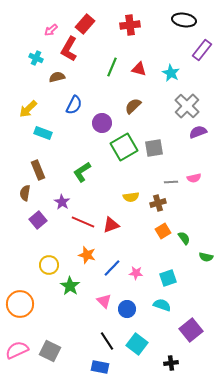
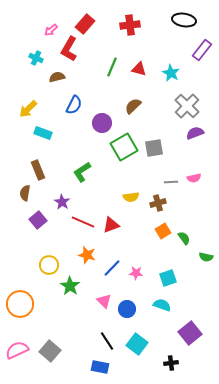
purple semicircle at (198, 132): moved 3 px left, 1 px down
purple square at (191, 330): moved 1 px left, 3 px down
gray square at (50, 351): rotated 15 degrees clockwise
